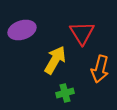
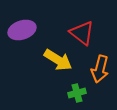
red triangle: rotated 20 degrees counterclockwise
yellow arrow: moved 3 px right; rotated 92 degrees clockwise
green cross: moved 12 px right
